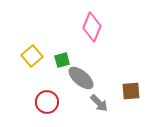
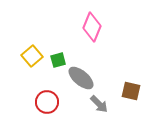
green square: moved 4 px left
brown square: rotated 18 degrees clockwise
gray arrow: moved 1 px down
